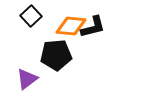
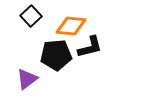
black L-shape: moved 3 px left, 20 px down
